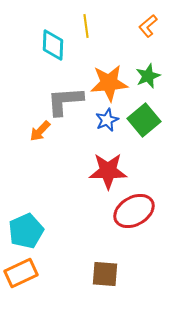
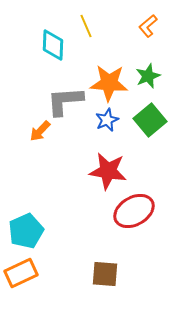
yellow line: rotated 15 degrees counterclockwise
orange star: rotated 9 degrees clockwise
green square: moved 6 px right
red star: rotated 9 degrees clockwise
